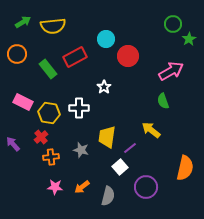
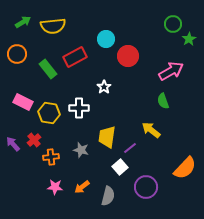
red cross: moved 7 px left, 3 px down
orange semicircle: rotated 30 degrees clockwise
